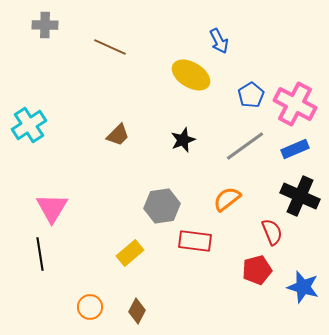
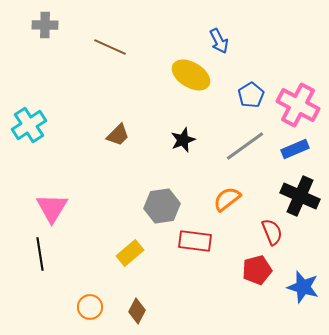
pink cross: moved 3 px right, 1 px down
